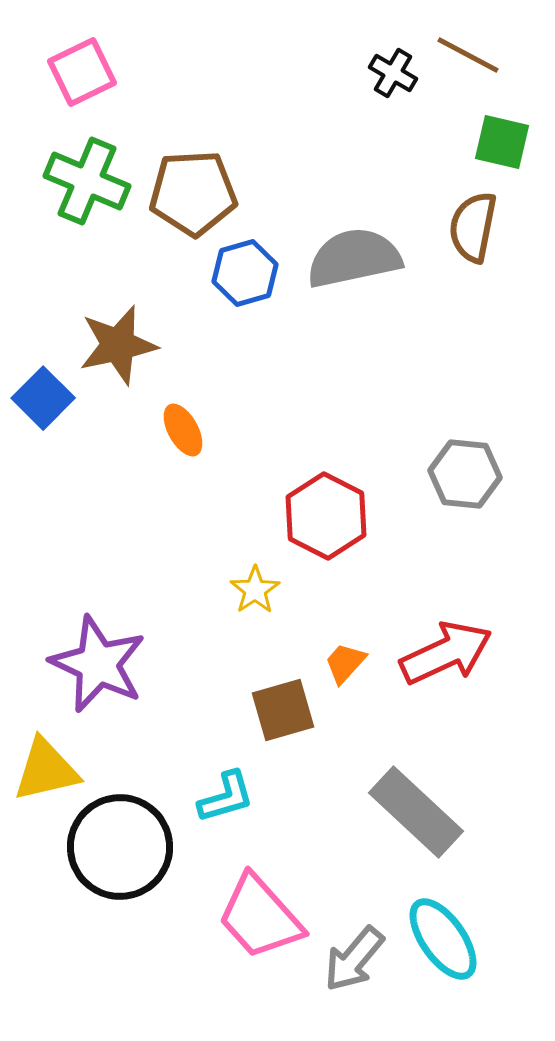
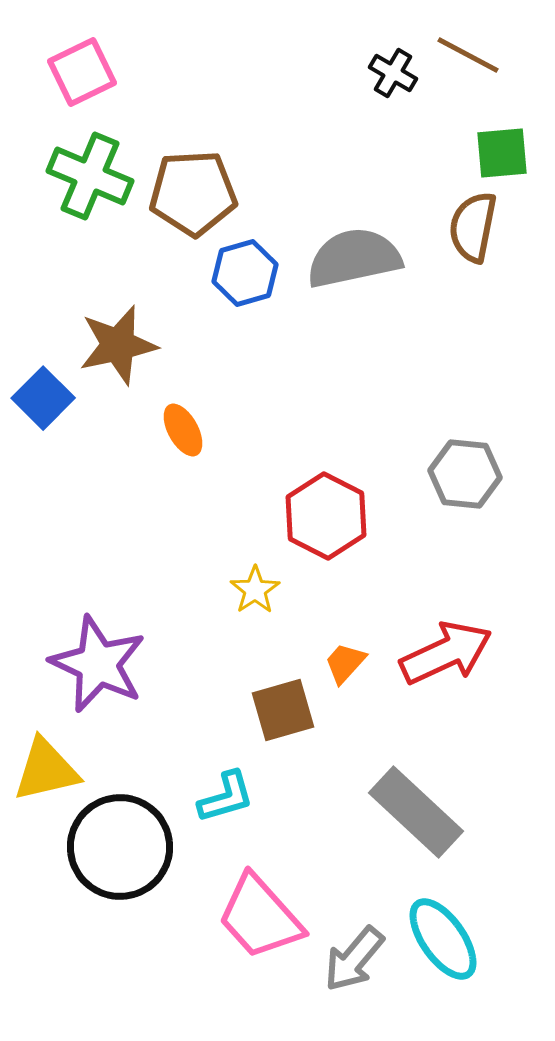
green square: moved 11 px down; rotated 18 degrees counterclockwise
green cross: moved 3 px right, 5 px up
